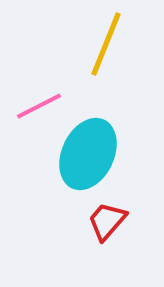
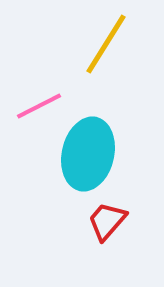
yellow line: rotated 10 degrees clockwise
cyan ellipse: rotated 12 degrees counterclockwise
